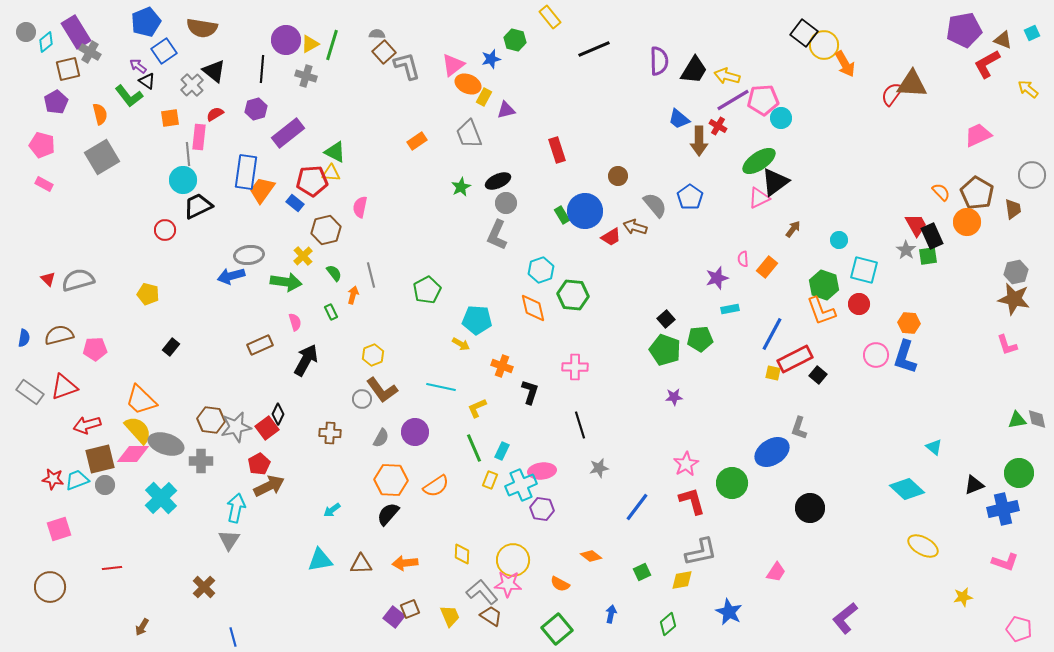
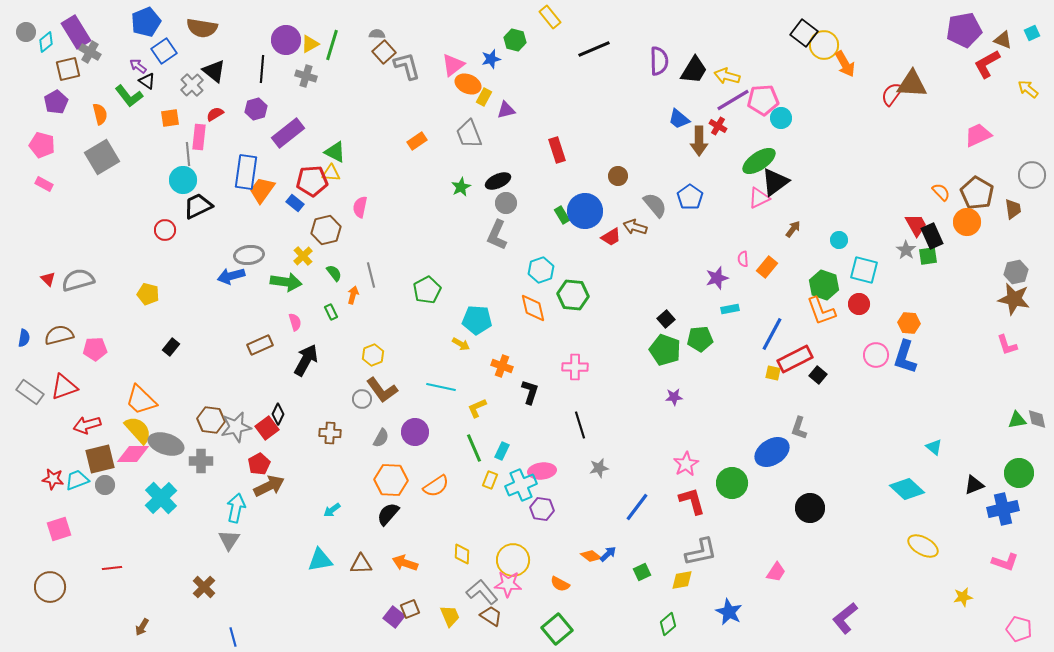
orange arrow at (405, 563): rotated 25 degrees clockwise
blue arrow at (611, 614): moved 3 px left, 60 px up; rotated 36 degrees clockwise
